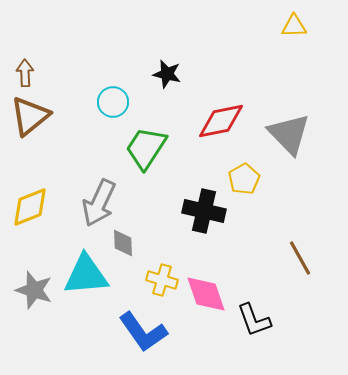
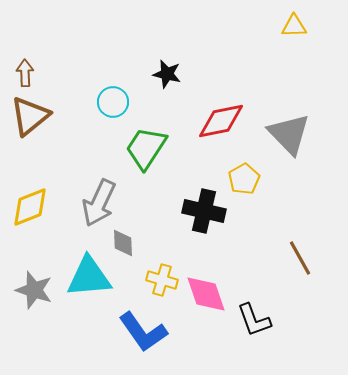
cyan triangle: moved 3 px right, 2 px down
